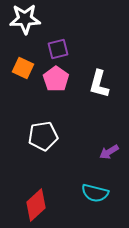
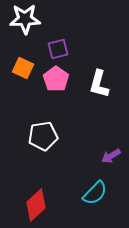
purple arrow: moved 2 px right, 4 px down
cyan semicircle: rotated 60 degrees counterclockwise
